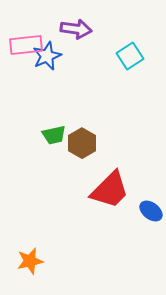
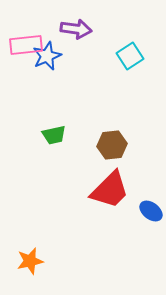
brown hexagon: moved 30 px right, 2 px down; rotated 24 degrees clockwise
